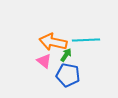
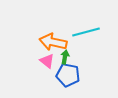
cyan line: moved 8 px up; rotated 12 degrees counterclockwise
green arrow: moved 1 px left, 2 px down; rotated 24 degrees counterclockwise
pink triangle: moved 3 px right
